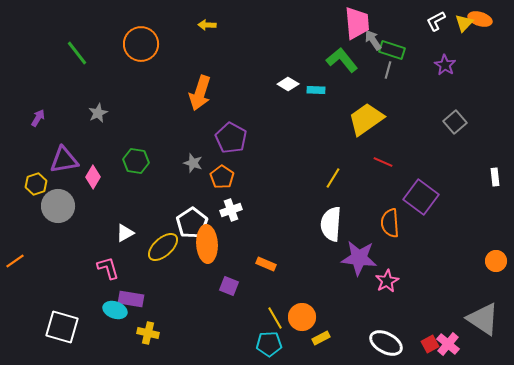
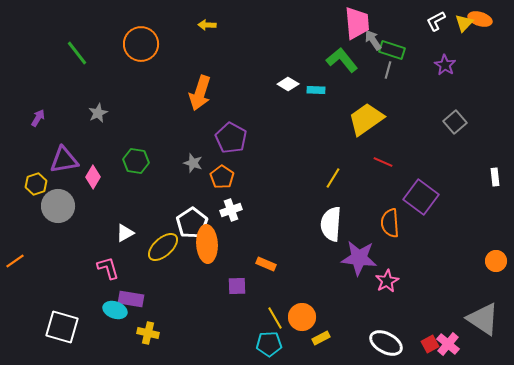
purple square at (229, 286): moved 8 px right; rotated 24 degrees counterclockwise
